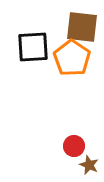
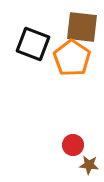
black square: moved 3 px up; rotated 24 degrees clockwise
red circle: moved 1 px left, 1 px up
brown star: rotated 18 degrees counterclockwise
